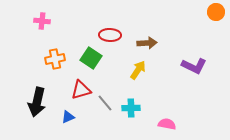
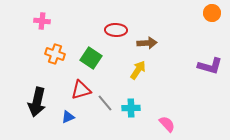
orange circle: moved 4 px left, 1 px down
red ellipse: moved 6 px right, 5 px up
orange cross: moved 5 px up; rotated 30 degrees clockwise
purple L-shape: moved 16 px right; rotated 10 degrees counterclockwise
pink semicircle: rotated 36 degrees clockwise
